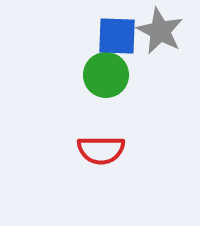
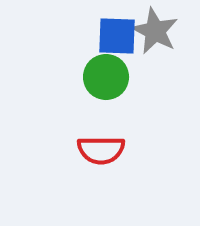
gray star: moved 5 px left
green circle: moved 2 px down
